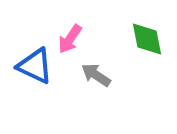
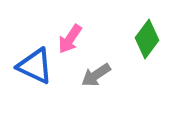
green diamond: rotated 48 degrees clockwise
gray arrow: rotated 68 degrees counterclockwise
